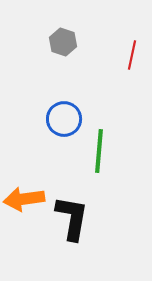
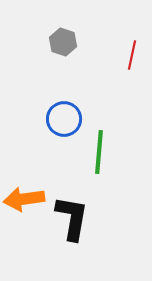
green line: moved 1 px down
